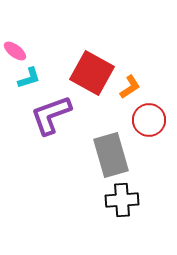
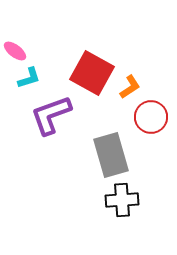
red circle: moved 2 px right, 3 px up
